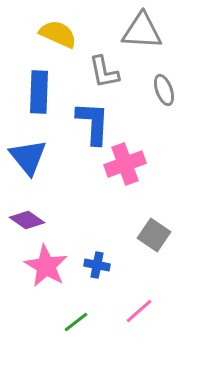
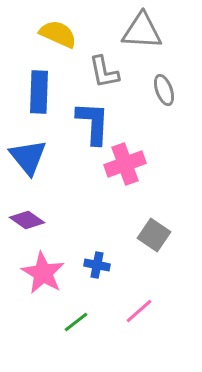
pink star: moved 3 px left, 7 px down
